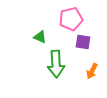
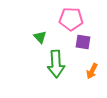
pink pentagon: rotated 15 degrees clockwise
green triangle: rotated 24 degrees clockwise
